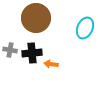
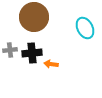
brown circle: moved 2 px left, 1 px up
cyan ellipse: rotated 50 degrees counterclockwise
gray cross: rotated 16 degrees counterclockwise
